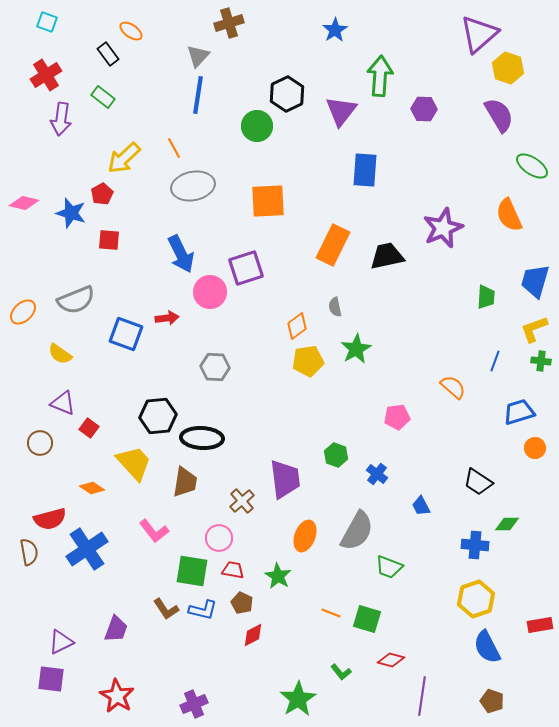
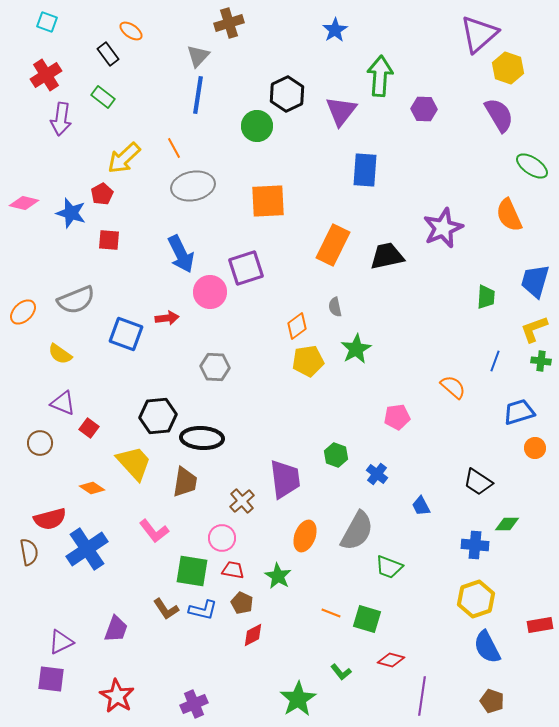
pink circle at (219, 538): moved 3 px right
